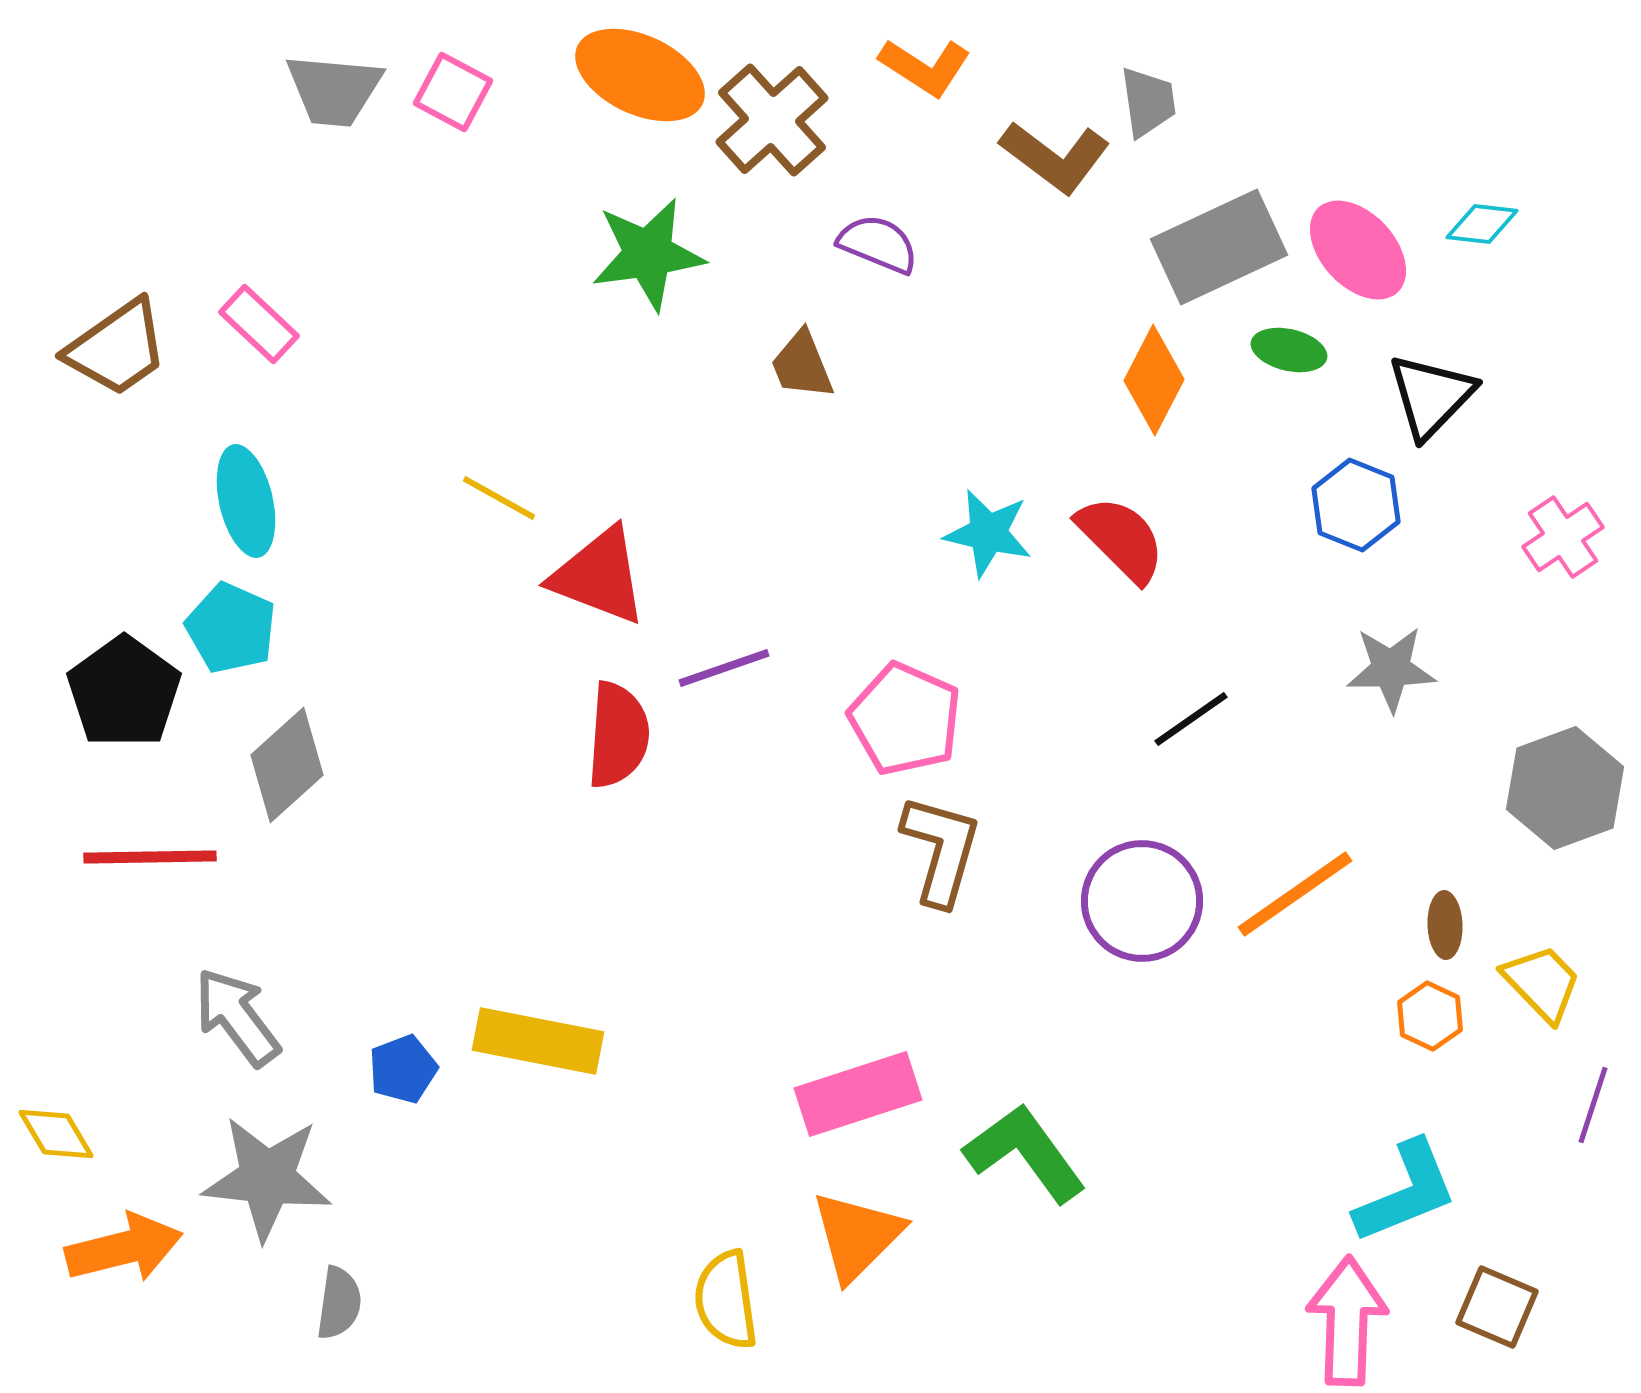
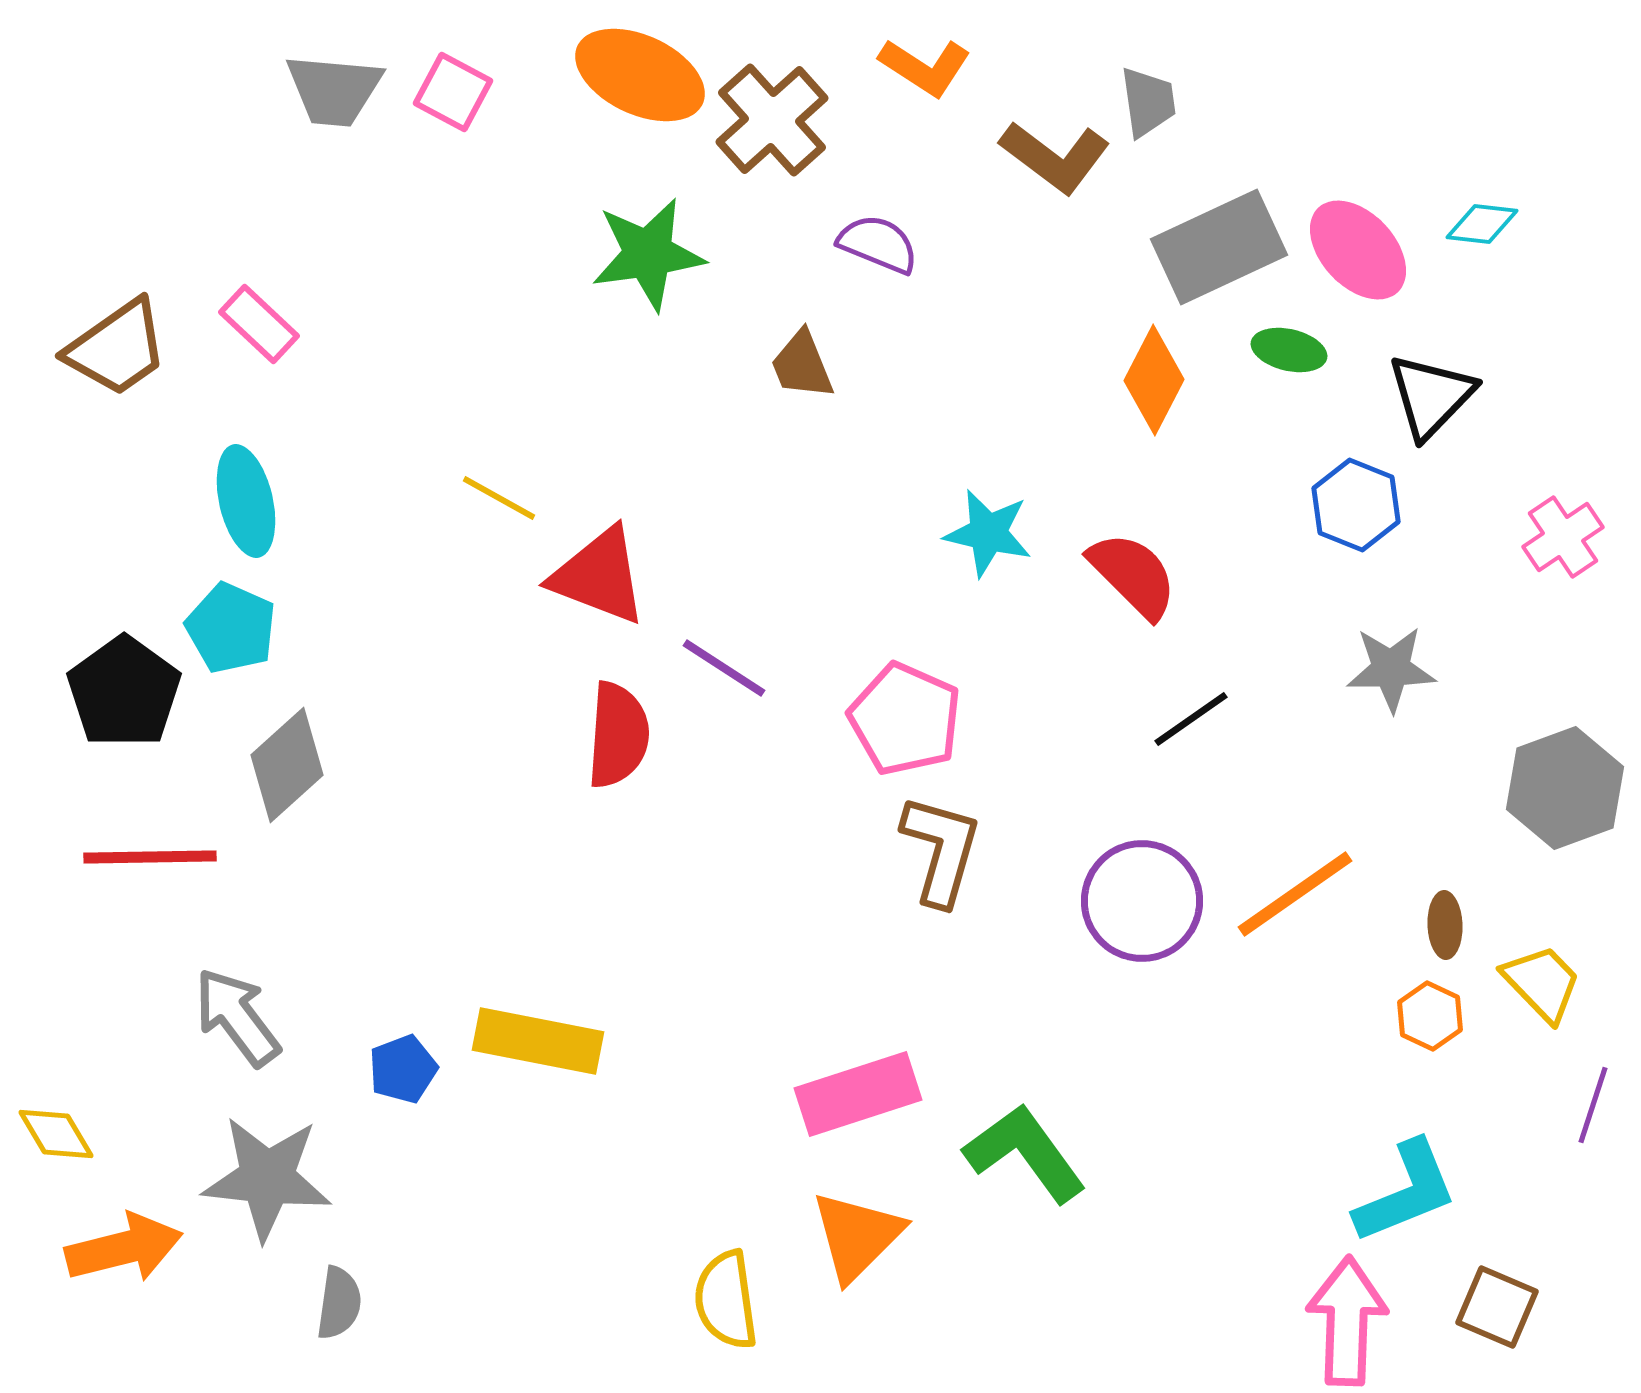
red semicircle at (1121, 539): moved 12 px right, 36 px down
purple line at (724, 668): rotated 52 degrees clockwise
